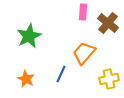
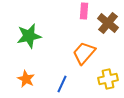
pink rectangle: moved 1 px right, 1 px up
green star: rotated 15 degrees clockwise
blue line: moved 1 px right, 10 px down
yellow cross: moved 1 px left
